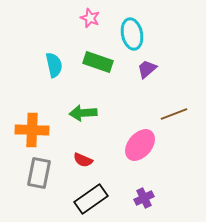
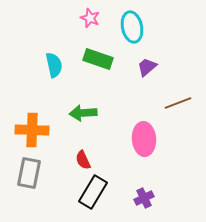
cyan ellipse: moved 7 px up
green rectangle: moved 3 px up
purple trapezoid: moved 2 px up
brown line: moved 4 px right, 11 px up
pink ellipse: moved 4 px right, 6 px up; rotated 44 degrees counterclockwise
red semicircle: rotated 42 degrees clockwise
gray rectangle: moved 10 px left
black rectangle: moved 2 px right, 7 px up; rotated 24 degrees counterclockwise
